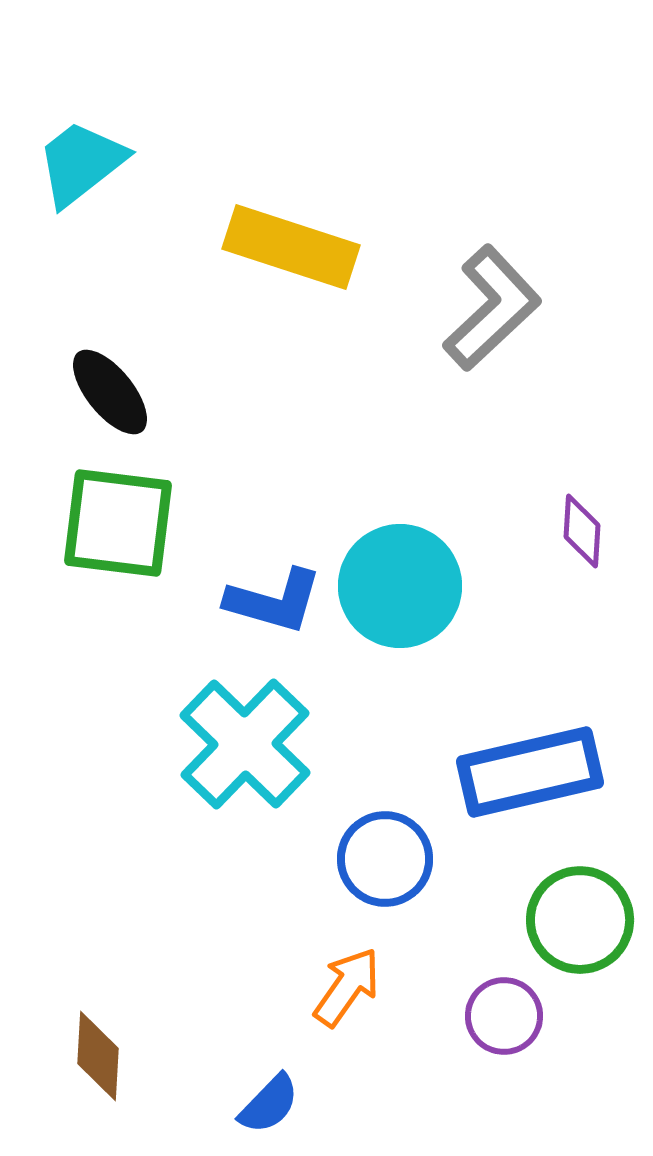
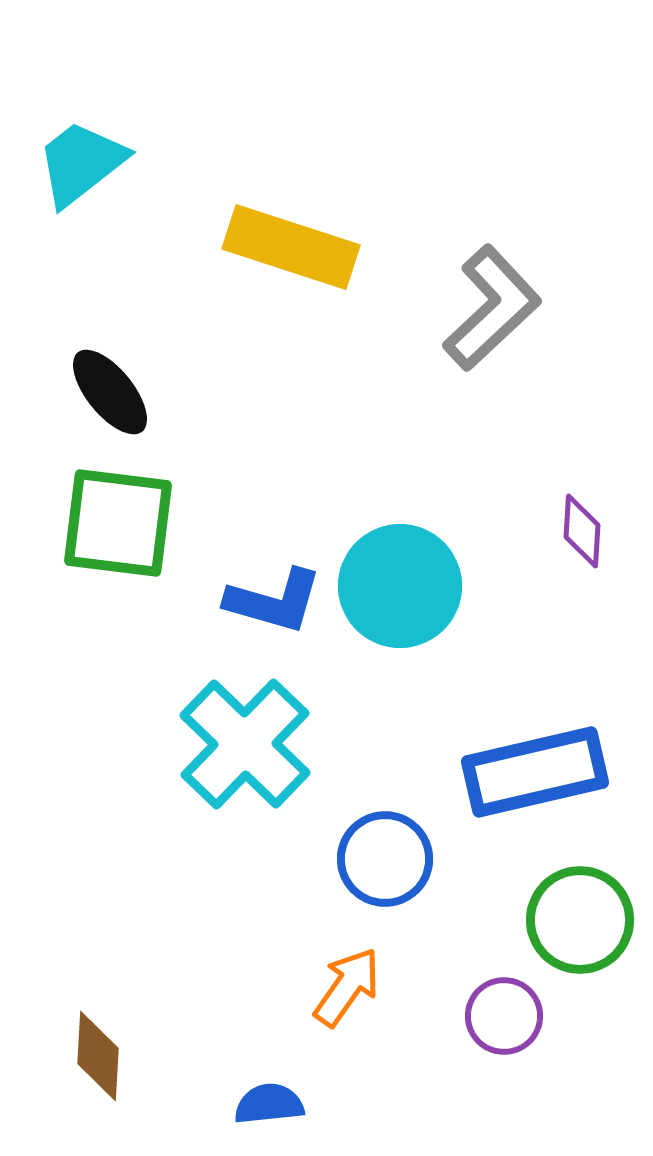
blue rectangle: moved 5 px right
blue semicircle: rotated 140 degrees counterclockwise
